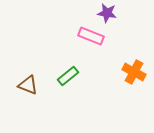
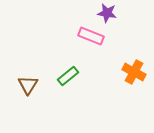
brown triangle: rotated 40 degrees clockwise
